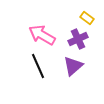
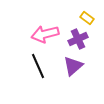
pink arrow: moved 3 px right, 1 px up; rotated 44 degrees counterclockwise
